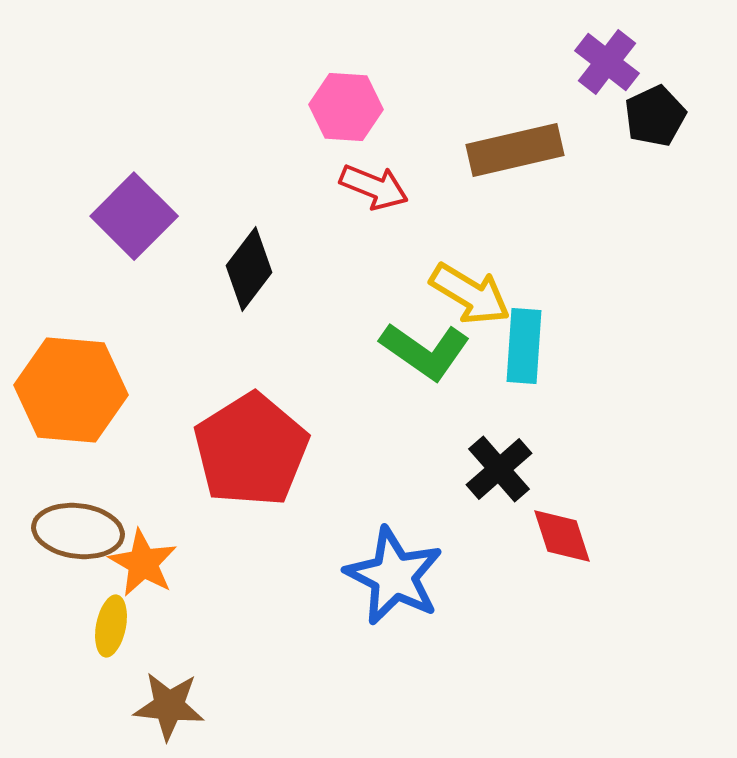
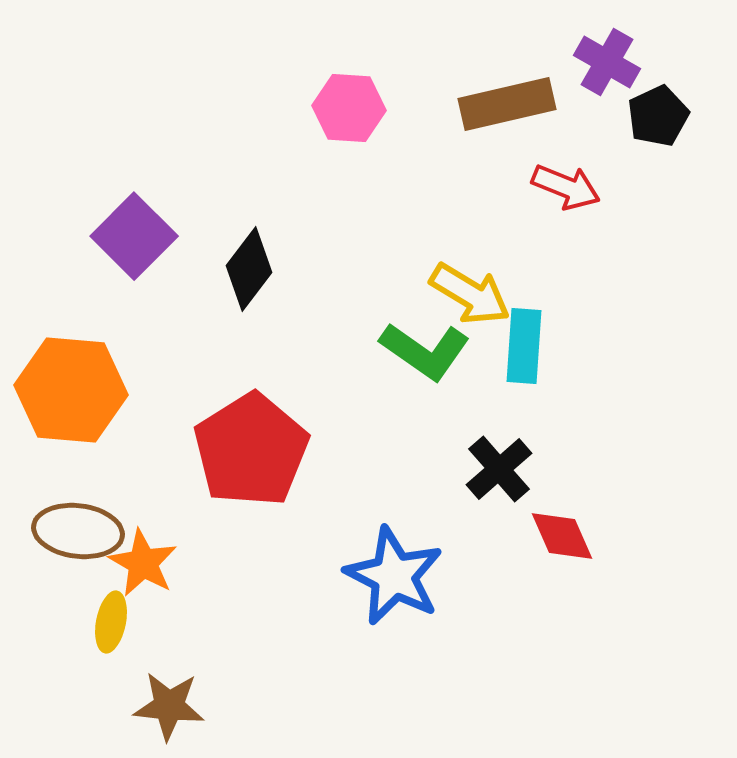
purple cross: rotated 8 degrees counterclockwise
pink hexagon: moved 3 px right, 1 px down
black pentagon: moved 3 px right
brown rectangle: moved 8 px left, 46 px up
red arrow: moved 192 px right
purple square: moved 20 px down
red diamond: rotated 6 degrees counterclockwise
yellow ellipse: moved 4 px up
